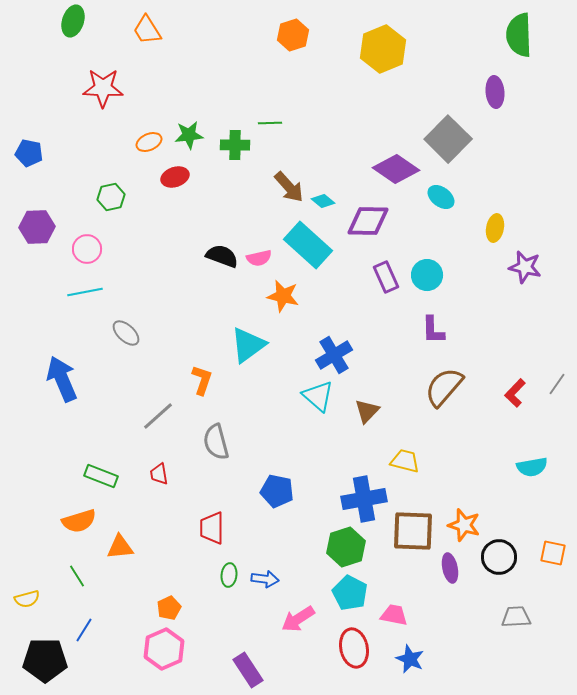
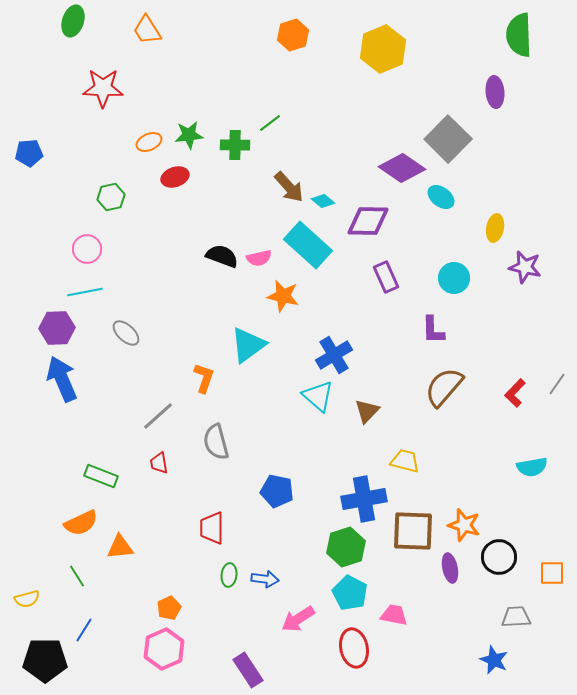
green line at (270, 123): rotated 35 degrees counterclockwise
blue pentagon at (29, 153): rotated 16 degrees counterclockwise
purple diamond at (396, 169): moved 6 px right, 1 px up
purple hexagon at (37, 227): moved 20 px right, 101 px down
cyan circle at (427, 275): moved 27 px right, 3 px down
orange L-shape at (202, 380): moved 2 px right, 2 px up
red trapezoid at (159, 474): moved 11 px up
orange semicircle at (79, 521): moved 2 px right, 2 px down; rotated 8 degrees counterclockwise
orange square at (553, 553): moved 1 px left, 20 px down; rotated 12 degrees counterclockwise
blue star at (410, 659): moved 84 px right, 1 px down
